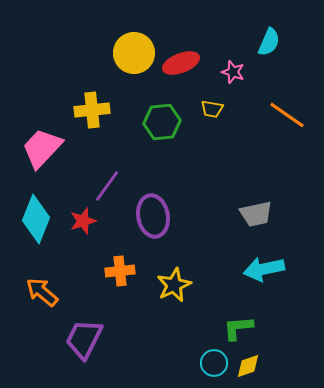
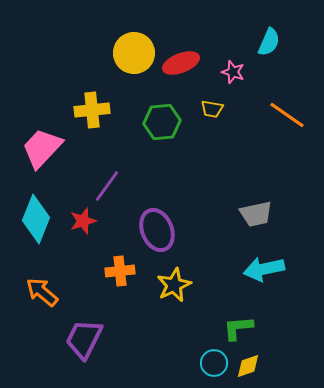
purple ellipse: moved 4 px right, 14 px down; rotated 12 degrees counterclockwise
